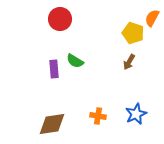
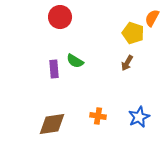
red circle: moved 2 px up
brown arrow: moved 2 px left, 1 px down
blue star: moved 3 px right, 3 px down
